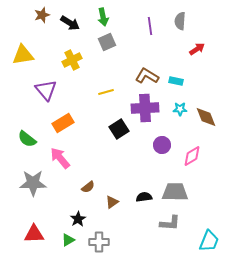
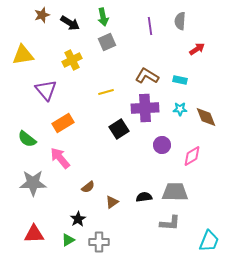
cyan rectangle: moved 4 px right, 1 px up
